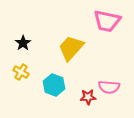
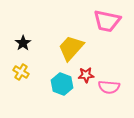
cyan hexagon: moved 8 px right, 1 px up
red star: moved 2 px left, 22 px up
